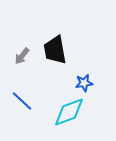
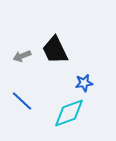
black trapezoid: rotated 16 degrees counterclockwise
gray arrow: rotated 30 degrees clockwise
cyan diamond: moved 1 px down
